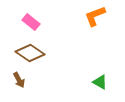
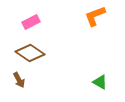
pink rectangle: rotated 66 degrees counterclockwise
